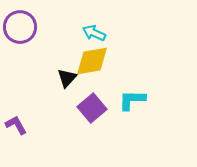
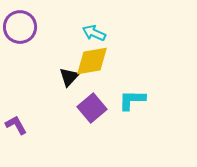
black triangle: moved 2 px right, 1 px up
